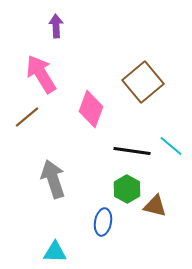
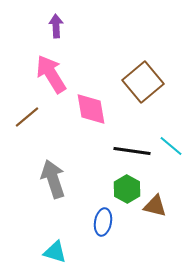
pink arrow: moved 10 px right
pink diamond: rotated 30 degrees counterclockwise
cyan triangle: rotated 15 degrees clockwise
